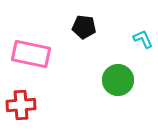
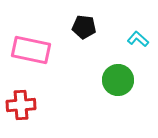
cyan L-shape: moved 5 px left; rotated 25 degrees counterclockwise
pink rectangle: moved 4 px up
